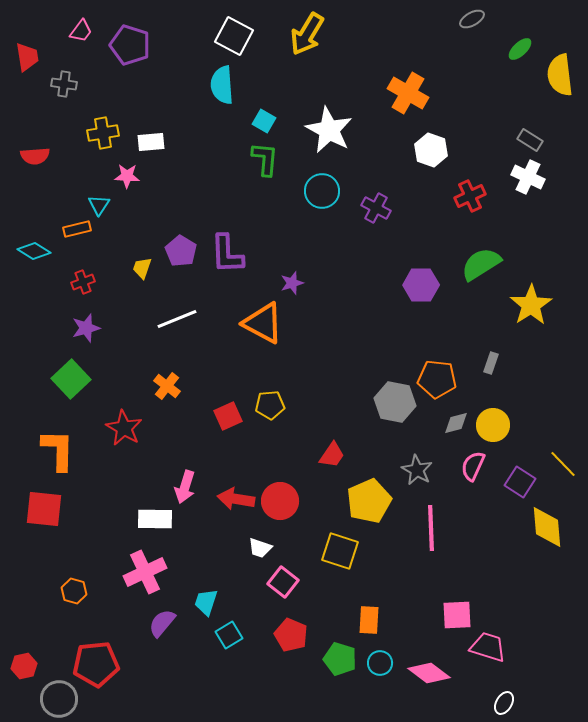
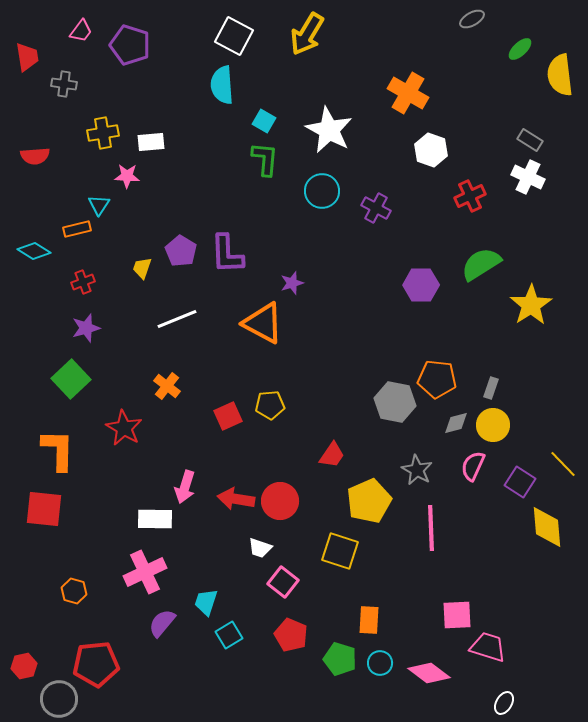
gray rectangle at (491, 363): moved 25 px down
